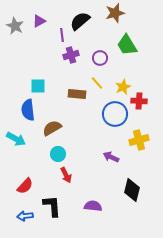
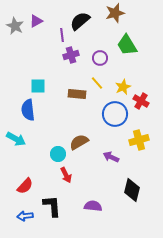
purple triangle: moved 3 px left
red cross: moved 2 px right; rotated 28 degrees clockwise
brown semicircle: moved 27 px right, 14 px down
